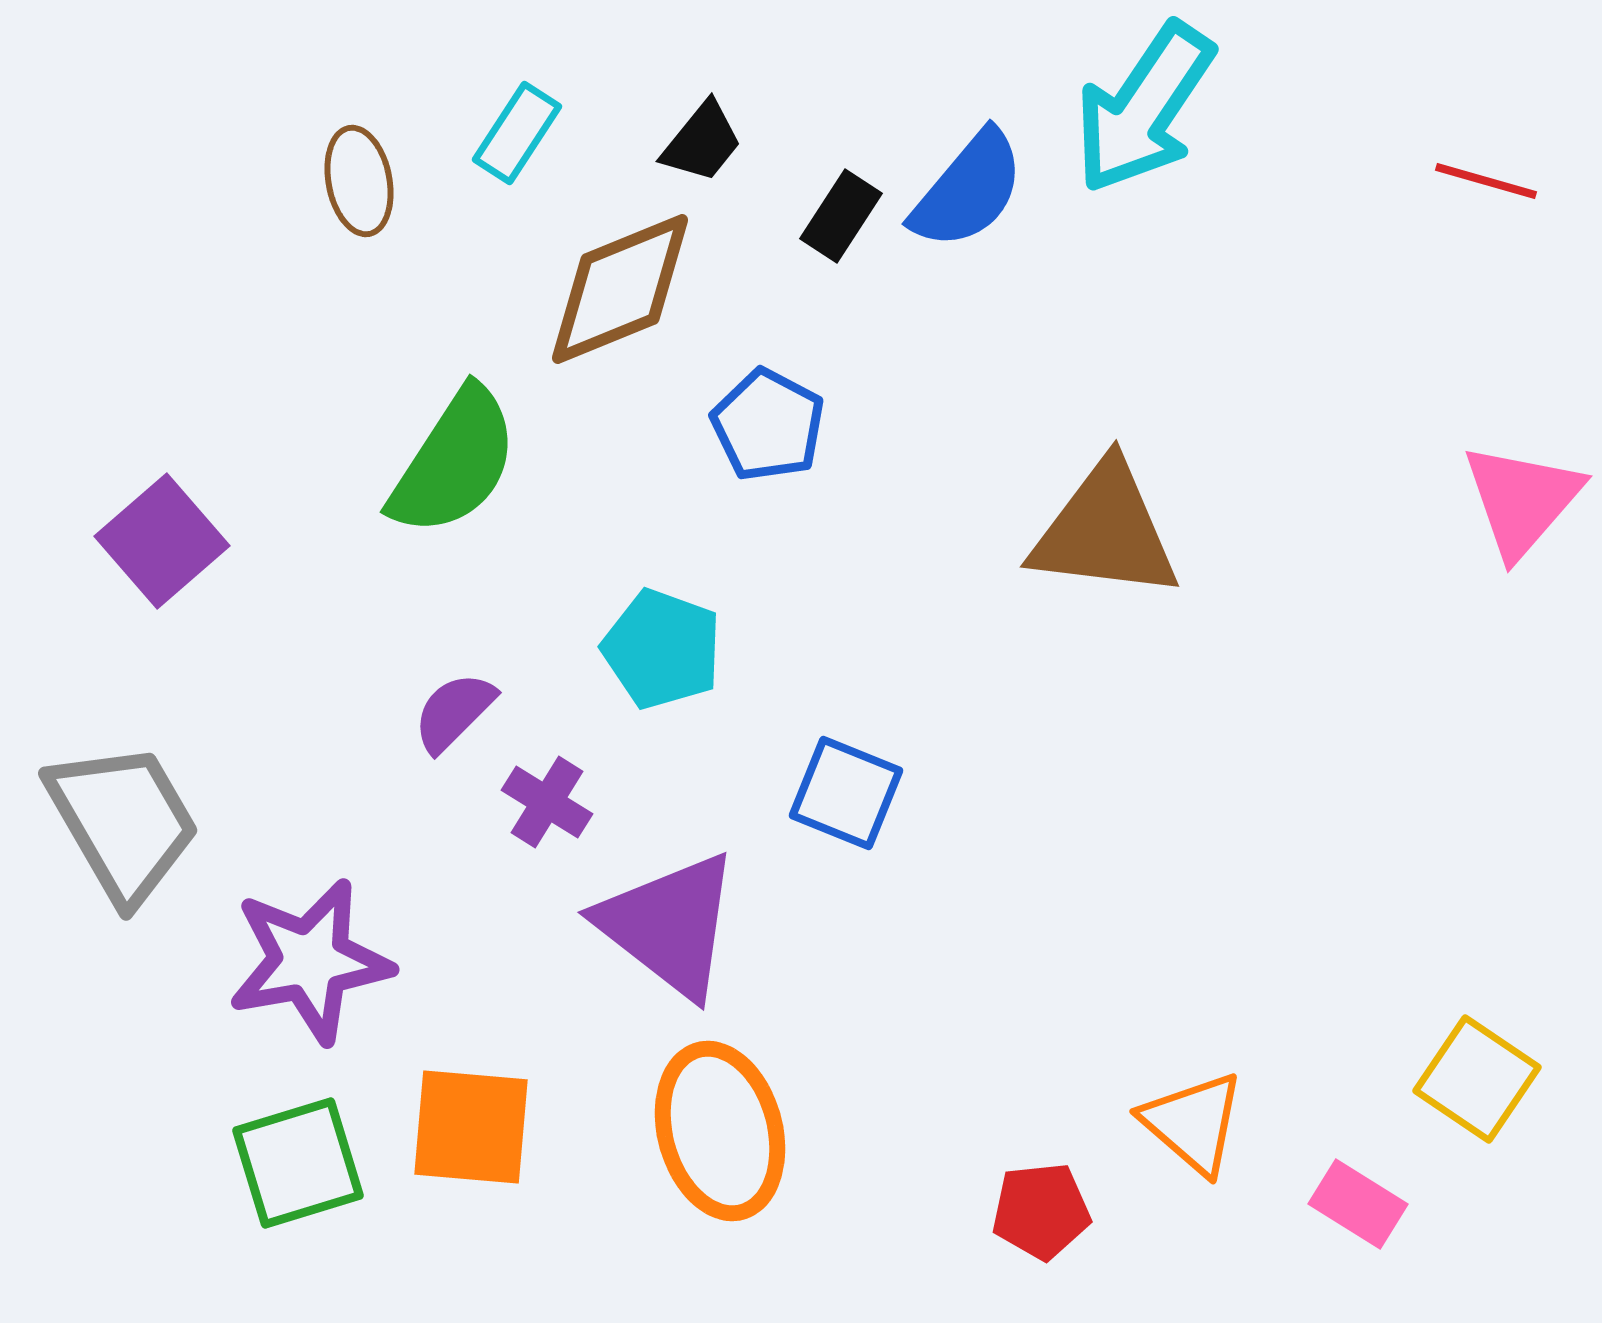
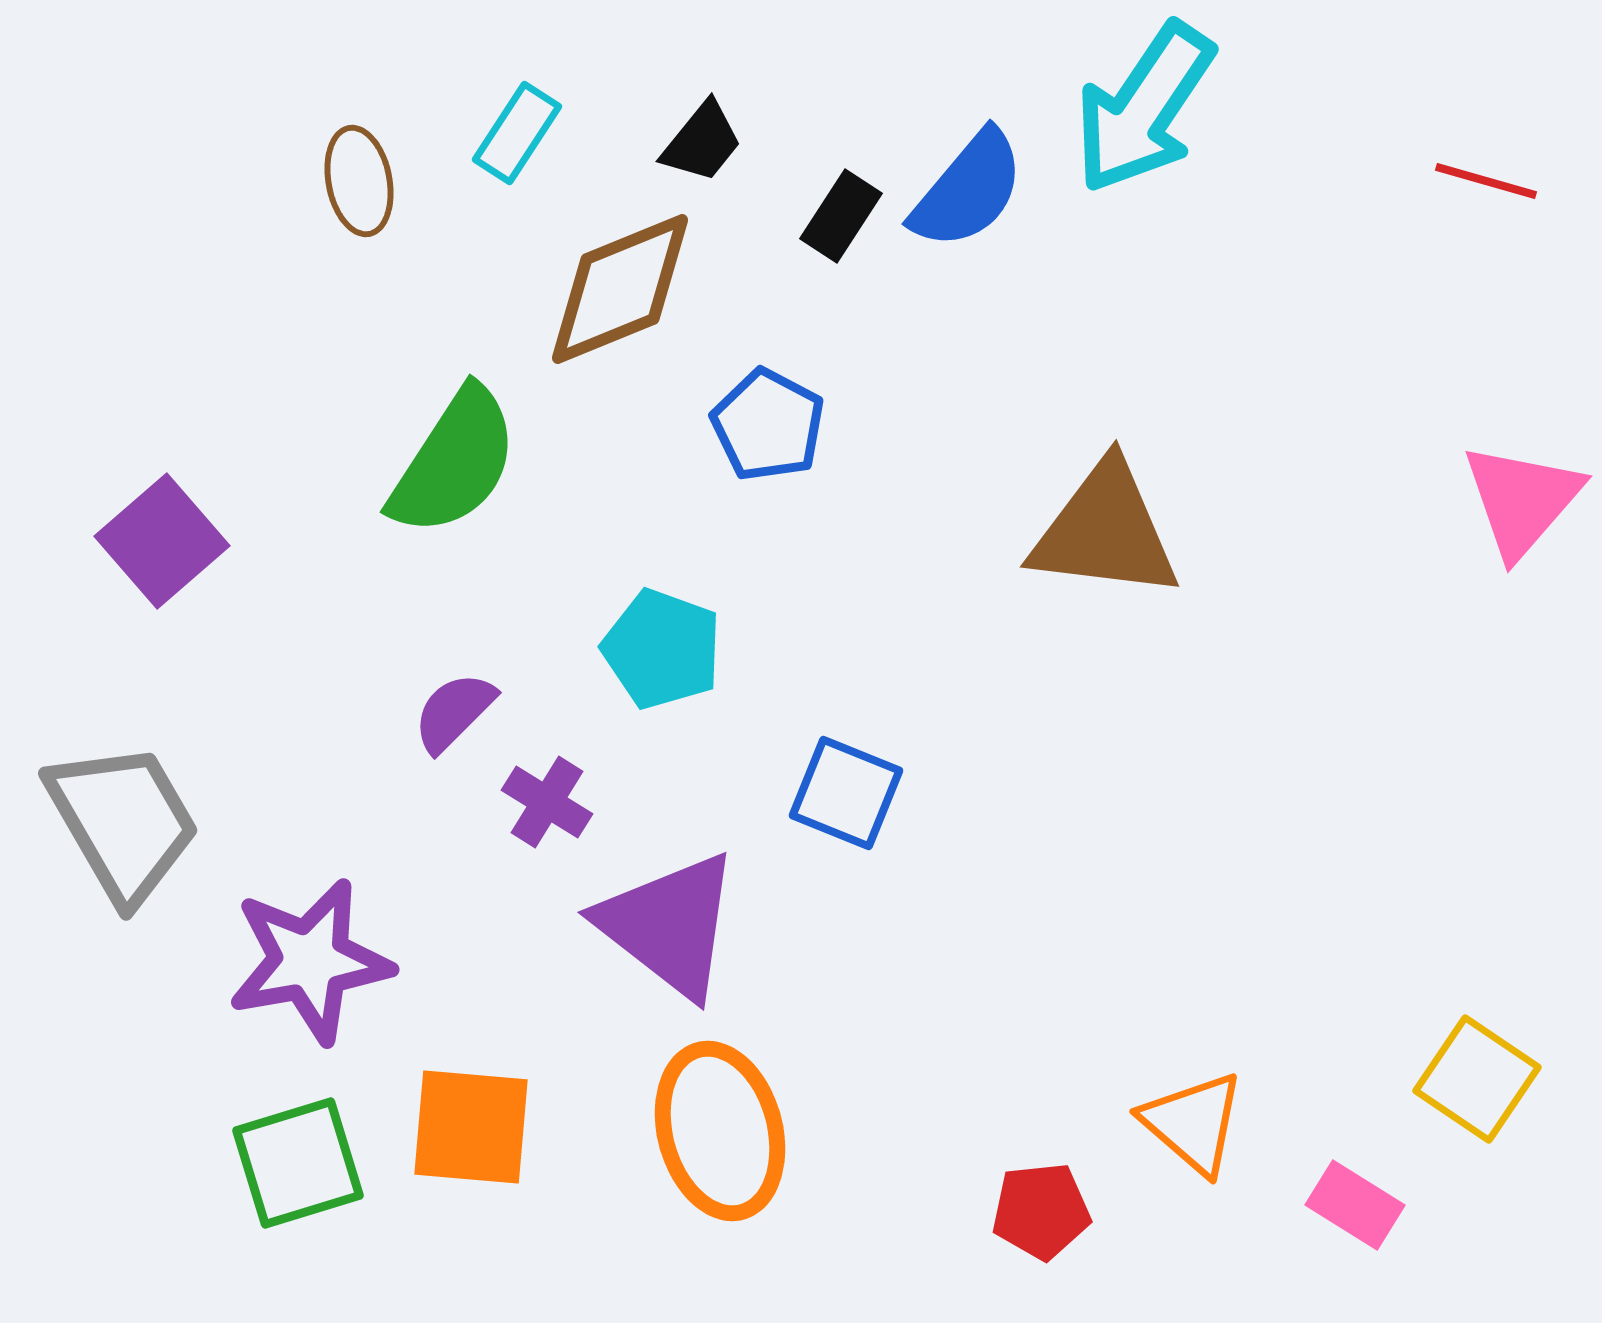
pink rectangle: moved 3 px left, 1 px down
